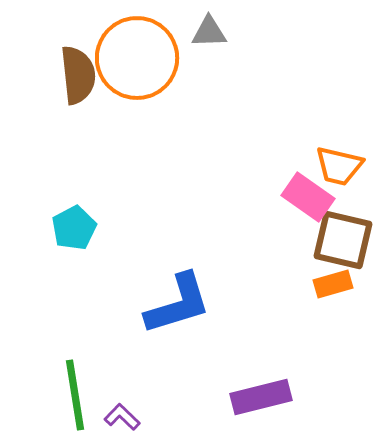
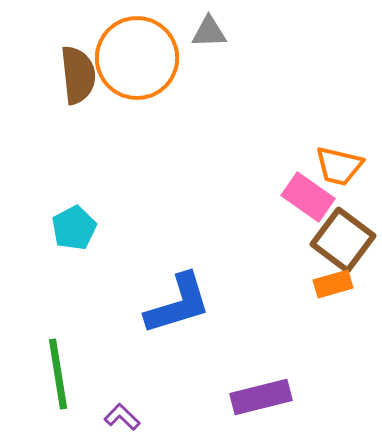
brown square: rotated 24 degrees clockwise
green line: moved 17 px left, 21 px up
